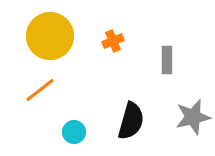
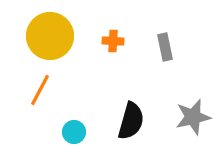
orange cross: rotated 25 degrees clockwise
gray rectangle: moved 2 px left, 13 px up; rotated 12 degrees counterclockwise
orange line: rotated 24 degrees counterclockwise
